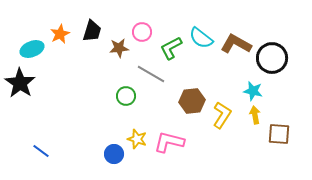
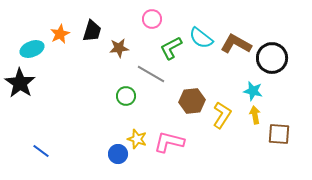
pink circle: moved 10 px right, 13 px up
blue circle: moved 4 px right
